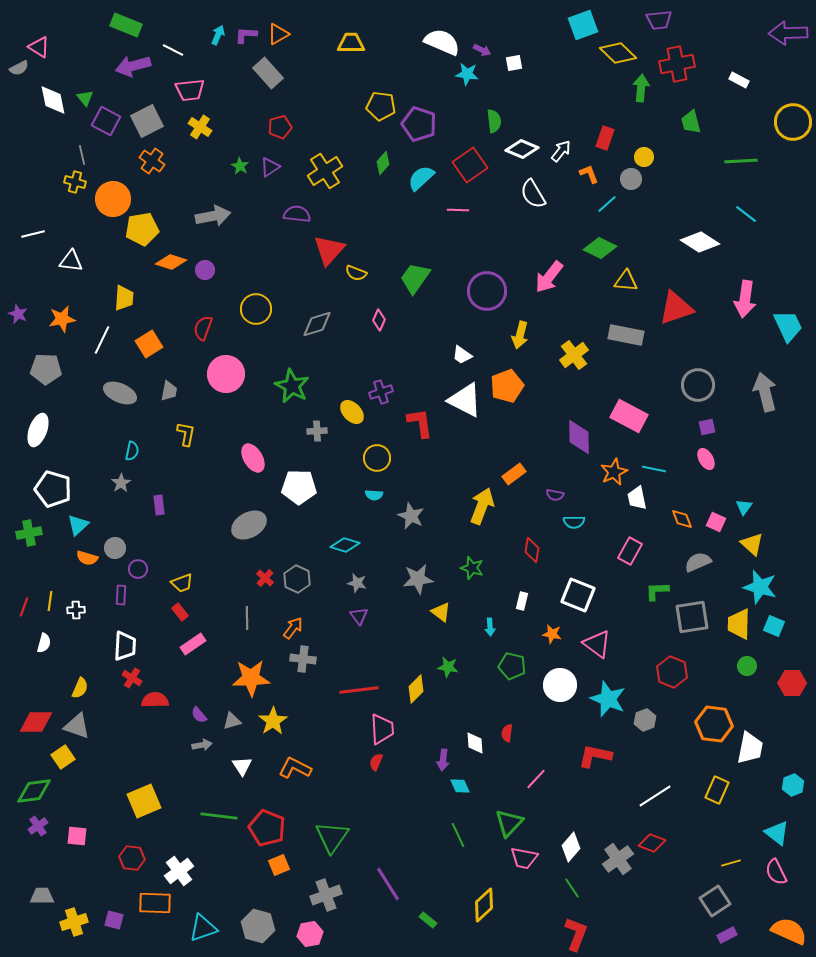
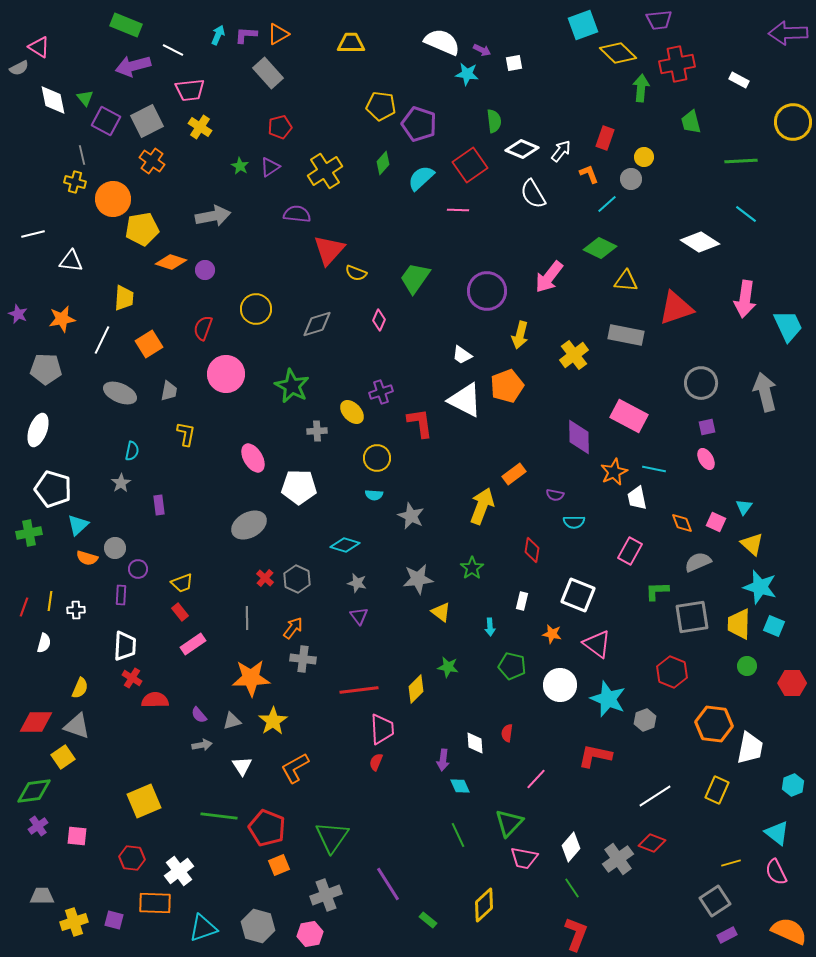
gray circle at (698, 385): moved 3 px right, 2 px up
orange diamond at (682, 519): moved 4 px down
green star at (472, 568): rotated 20 degrees clockwise
orange L-shape at (295, 768): rotated 56 degrees counterclockwise
